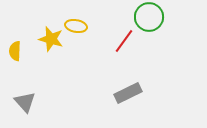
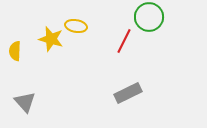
red line: rotated 10 degrees counterclockwise
